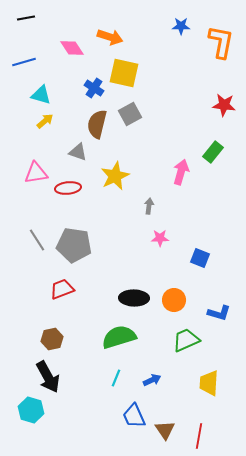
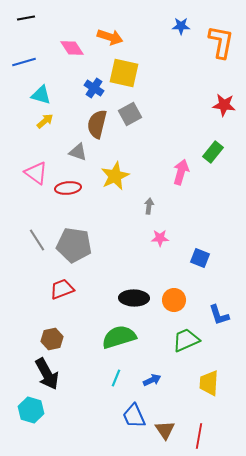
pink triangle: rotated 45 degrees clockwise
blue L-shape: moved 2 px down; rotated 55 degrees clockwise
black arrow: moved 1 px left, 3 px up
